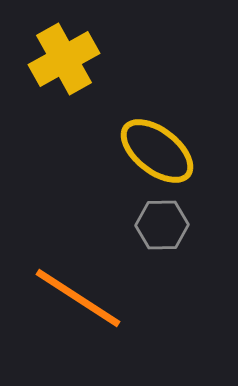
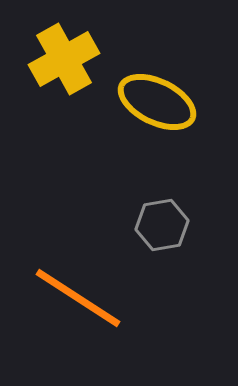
yellow ellipse: moved 49 px up; rotated 12 degrees counterclockwise
gray hexagon: rotated 9 degrees counterclockwise
